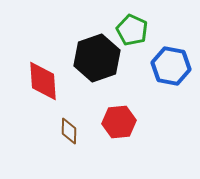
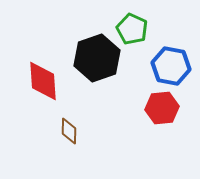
green pentagon: moved 1 px up
red hexagon: moved 43 px right, 14 px up
